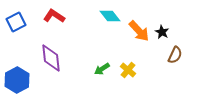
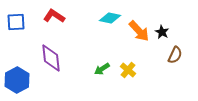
cyan diamond: moved 2 px down; rotated 40 degrees counterclockwise
blue square: rotated 24 degrees clockwise
